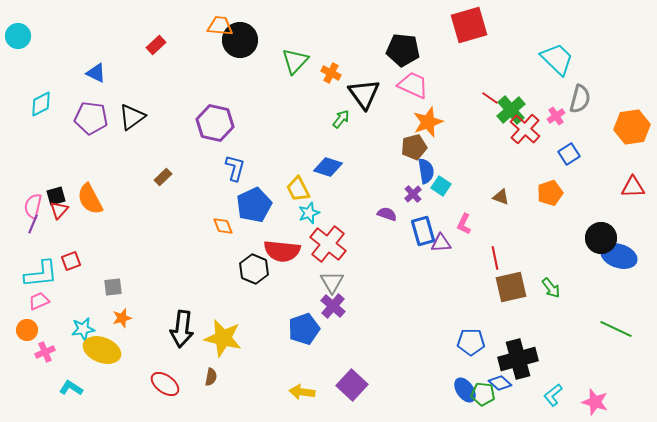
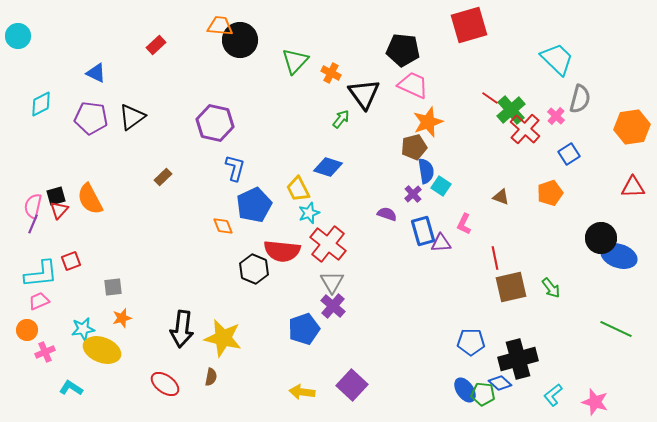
pink cross at (556, 116): rotated 12 degrees counterclockwise
